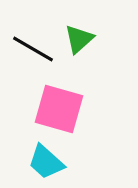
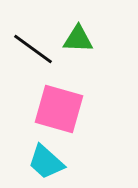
green triangle: moved 1 px left; rotated 44 degrees clockwise
black line: rotated 6 degrees clockwise
